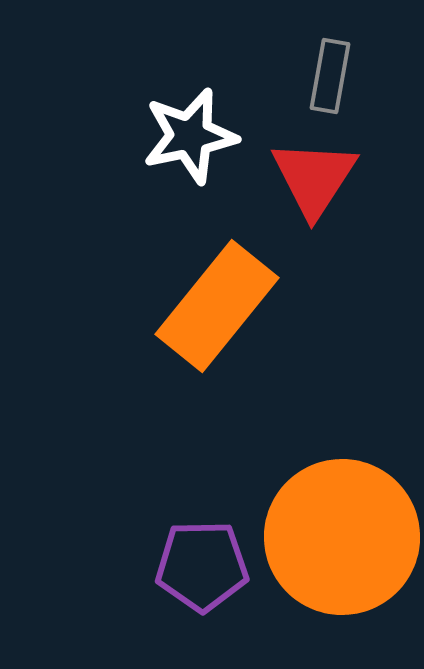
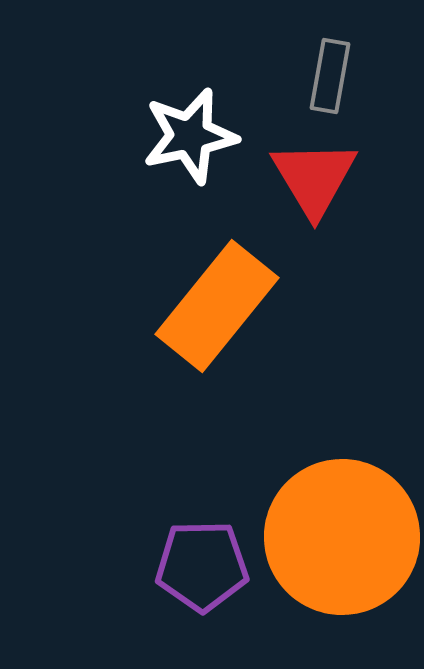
red triangle: rotated 4 degrees counterclockwise
